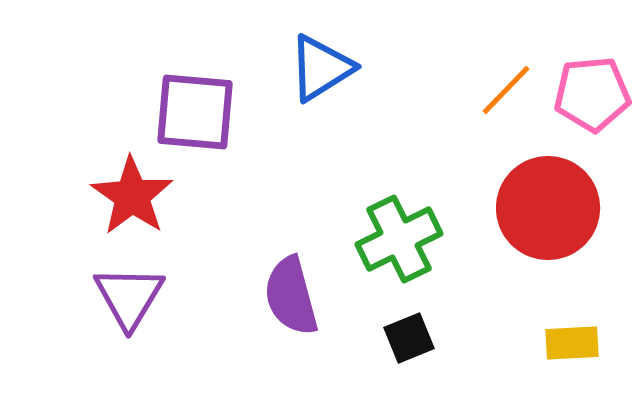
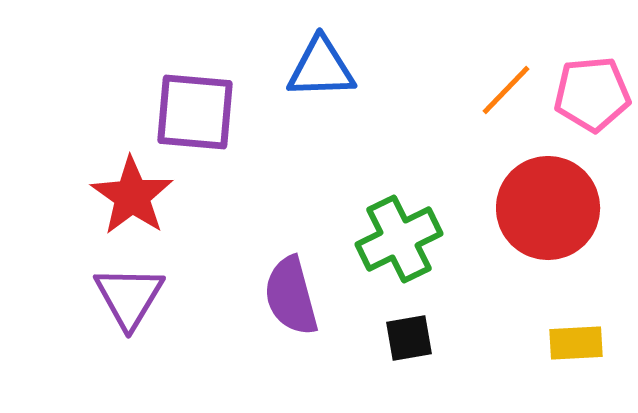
blue triangle: rotated 30 degrees clockwise
black square: rotated 12 degrees clockwise
yellow rectangle: moved 4 px right
